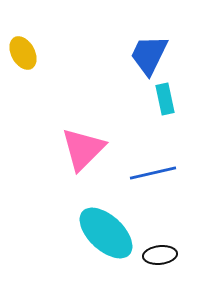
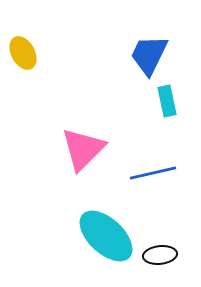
cyan rectangle: moved 2 px right, 2 px down
cyan ellipse: moved 3 px down
